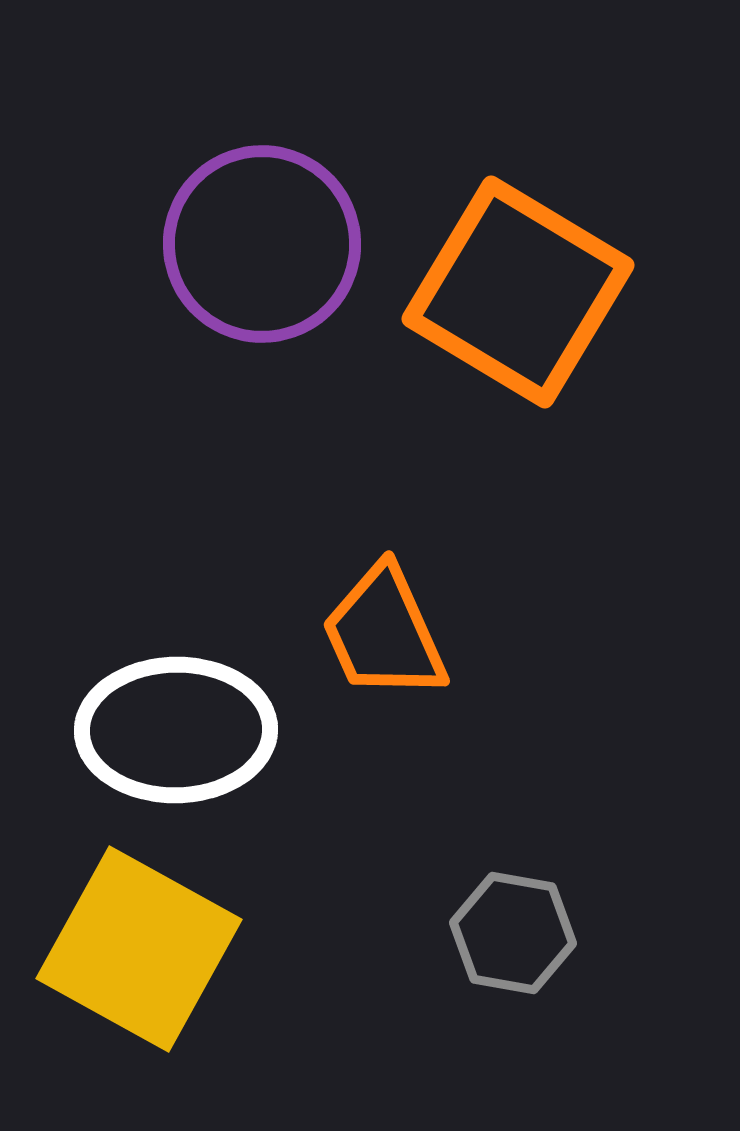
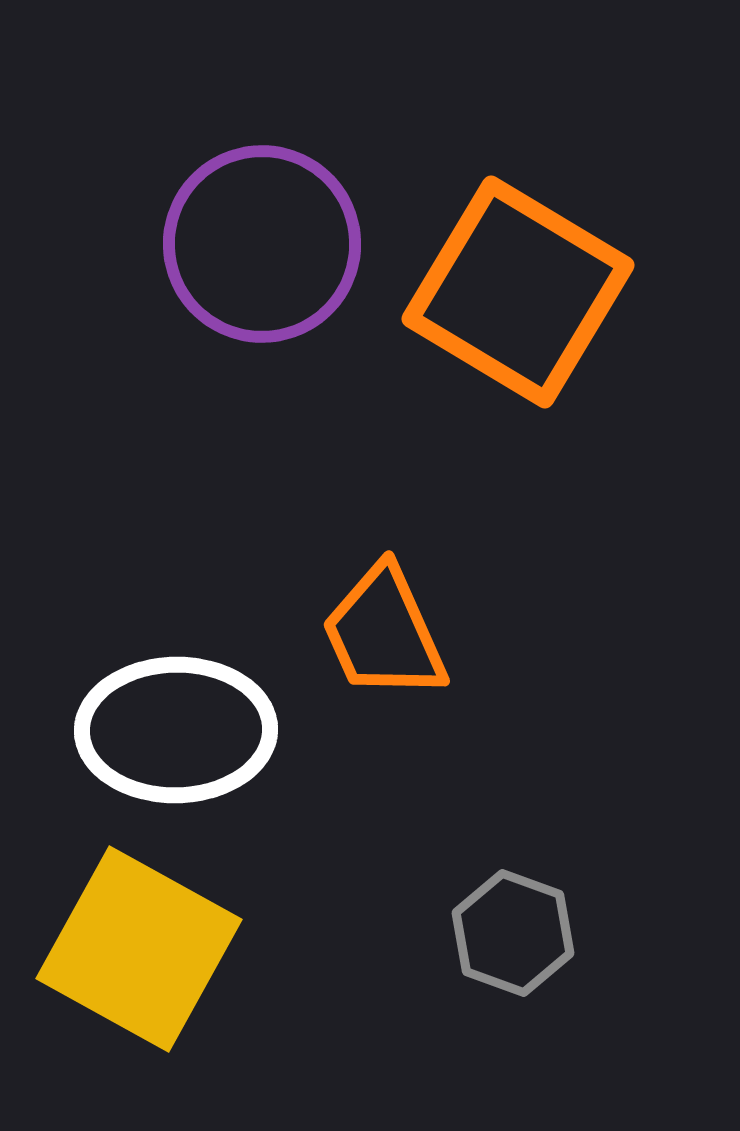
gray hexagon: rotated 10 degrees clockwise
